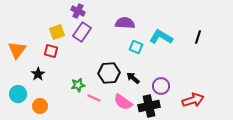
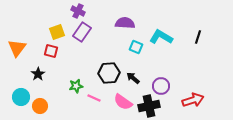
orange triangle: moved 2 px up
green star: moved 2 px left, 1 px down
cyan circle: moved 3 px right, 3 px down
